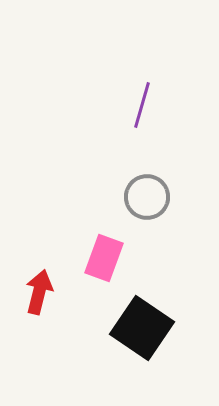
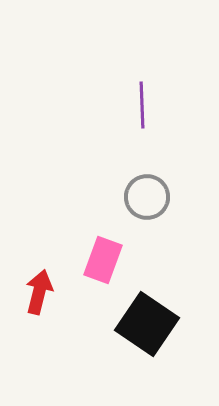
purple line: rotated 18 degrees counterclockwise
pink rectangle: moved 1 px left, 2 px down
black square: moved 5 px right, 4 px up
